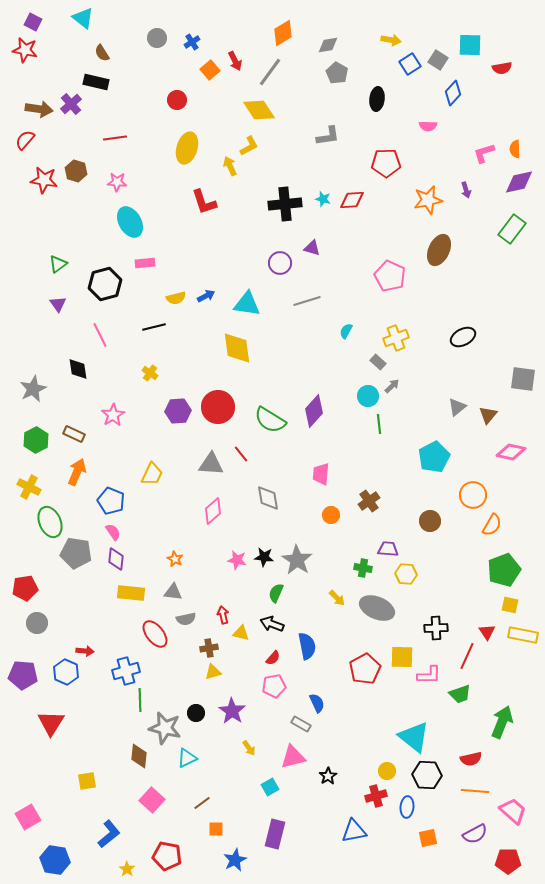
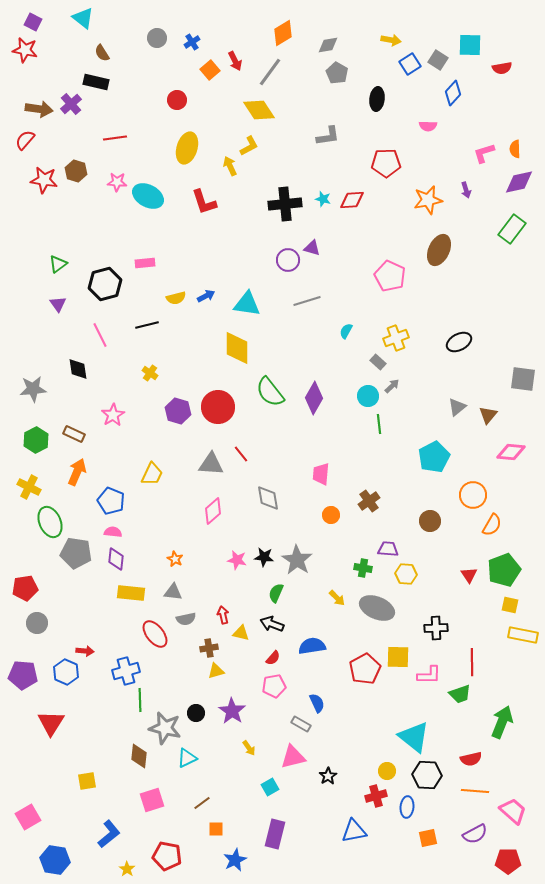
cyan ellipse at (130, 222): moved 18 px right, 26 px up; rotated 32 degrees counterclockwise
purple circle at (280, 263): moved 8 px right, 3 px up
black line at (154, 327): moved 7 px left, 2 px up
black ellipse at (463, 337): moved 4 px left, 5 px down
yellow diamond at (237, 348): rotated 8 degrees clockwise
gray star at (33, 389): rotated 20 degrees clockwise
purple hexagon at (178, 411): rotated 20 degrees clockwise
purple diamond at (314, 411): moved 13 px up; rotated 12 degrees counterclockwise
green semicircle at (270, 420): moved 28 px up; rotated 20 degrees clockwise
pink diamond at (511, 452): rotated 8 degrees counterclockwise
pink semicircle at (113, 532): rotated 48 degrees counterclockwise
red triangle at (487, 632): moved 18 px left, 57 px up
blue semicircle at (307, 646): moved 5 px right; rotated 88 degrees counterclockwise
red line at (467, 656): moved 5 px right, 6 px down; rotated 24 degrees counterclockwise
yellow square at (402, 657): moved 4 px left
yellow triangle at (213, 672): moved 3 px right, 1 px up
pink square at (152, 800): rotated 30 degrees clockwise
